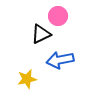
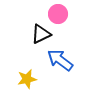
pink circle: moved 2 px up
blue arrow: rotated 48 degrees clockwise
